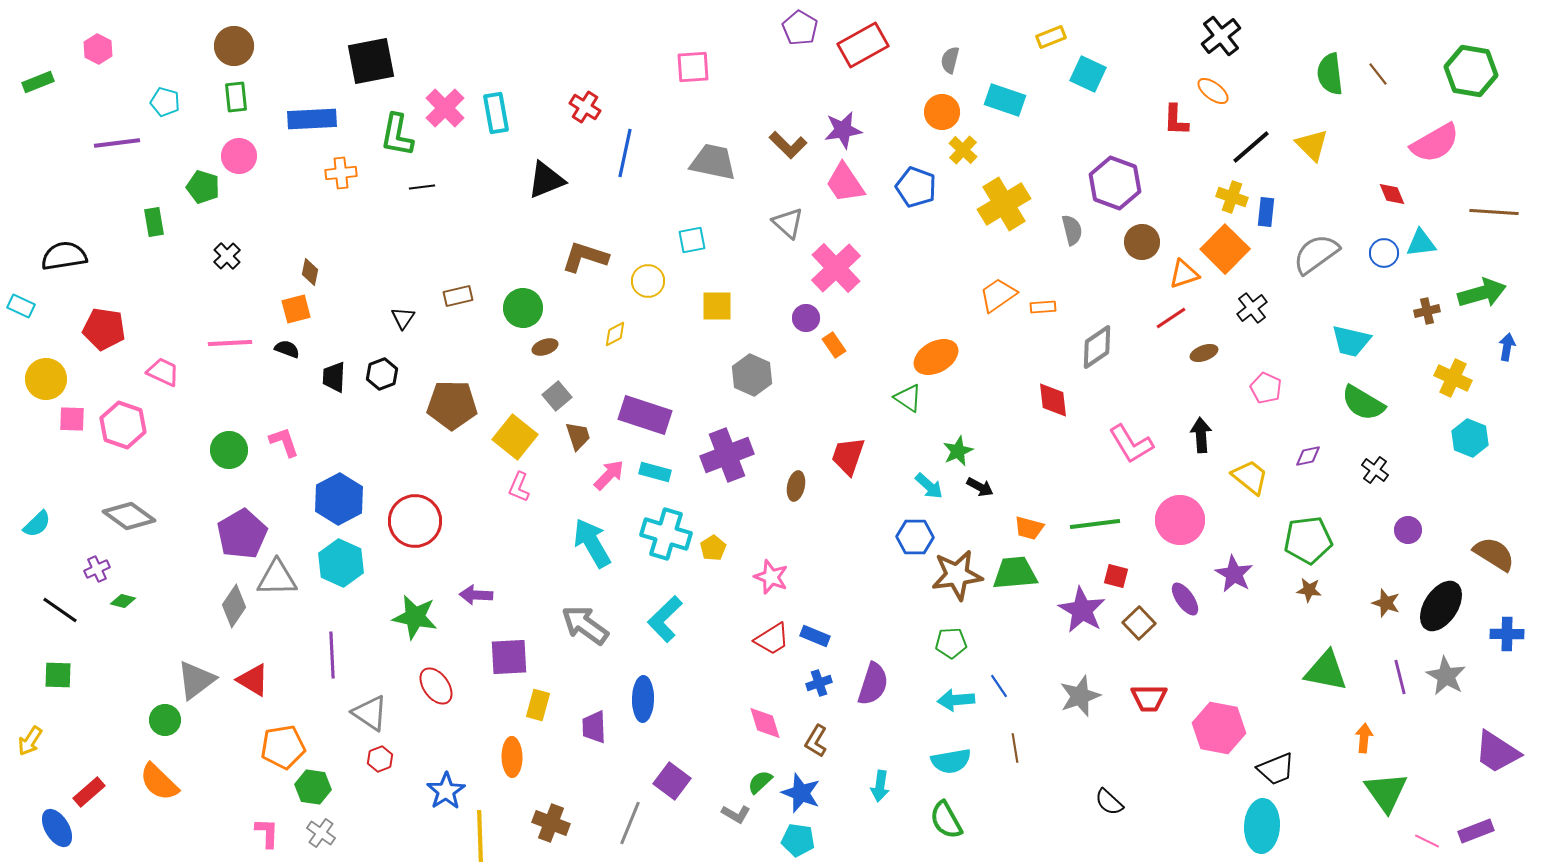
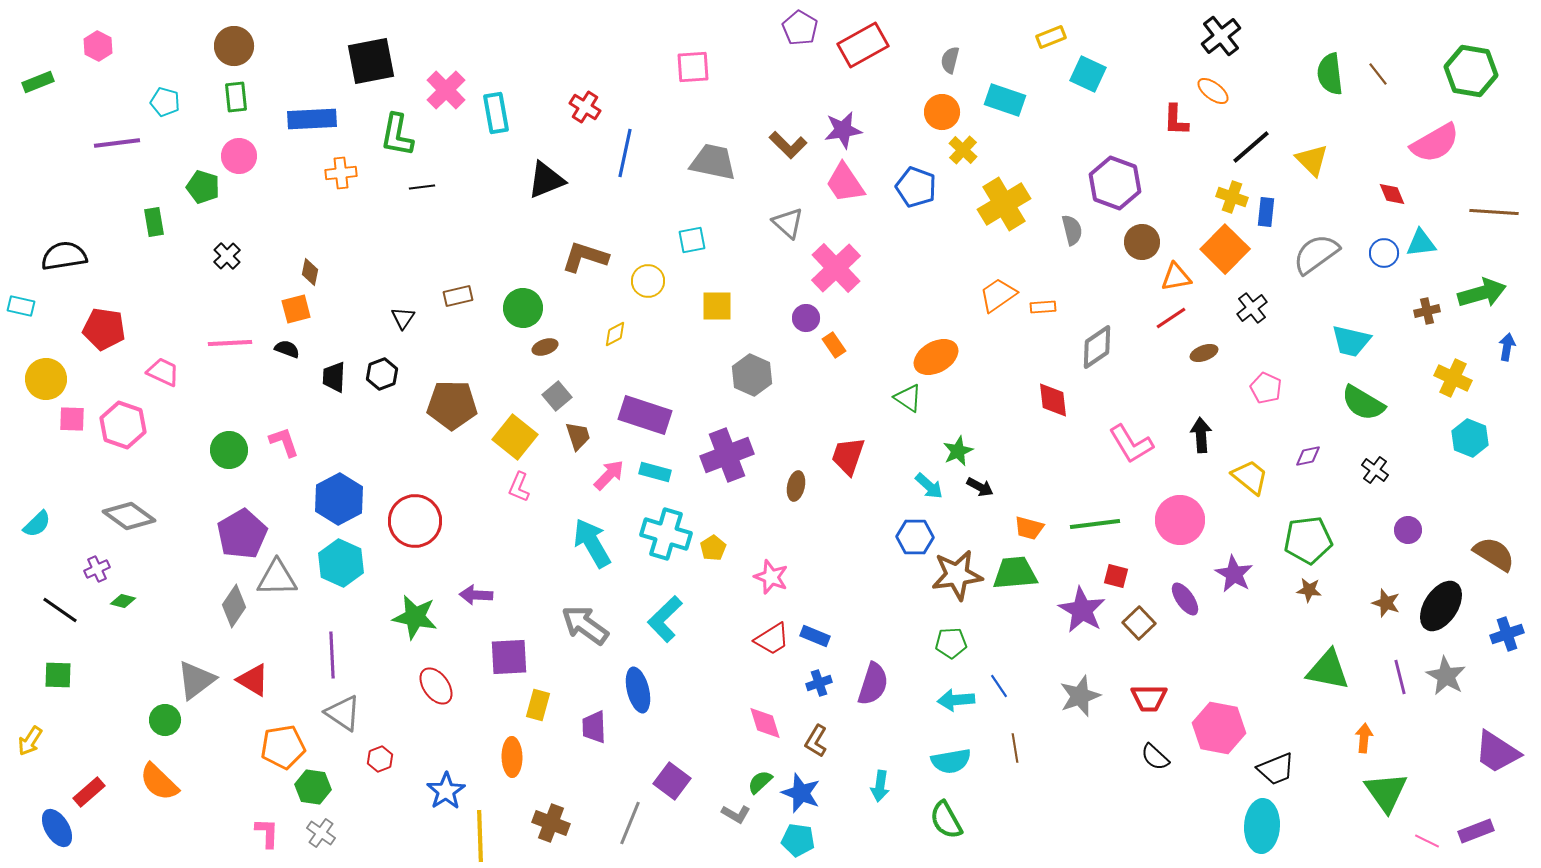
pink hexagon at (98, 49): moved 3 px up
pink cross at (445, 108): moved 1 px right, 18 px up
yellow triangle at (1312, 145): moved 15 px down
orange triangle at (1184, 274): moved 8 px left, 3 px down; rotated 8 degrees clockwise
cyan rectangle at (21, 306): rotated 12 degrees counterclockwise
blue cross at (1507, 634): rotated 20 degrees counterclockwise
green triangle at (1326, 671): moved 2 px right, 1 px up
blue ellipse at (643, 699): moved 5 px left, 9 px up; rotated 15 degrees counterclockwise
gray triangle at (370, 713): moved 27 px left
black semicircle at (1109, 802): moved 46 px right, 45 px up
